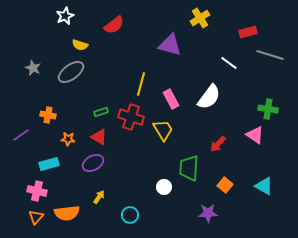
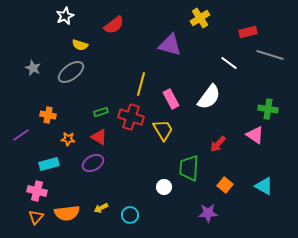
yellow arrow: moved 2 px right, 11 px down; rotated 152 degrees counterclockwise
